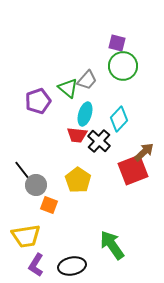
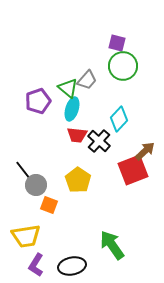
cyan ellipse: moved 13 px left, 5 px up
brown arrow: moved 1 px right, 1 px up
black line: moved 1 px right
